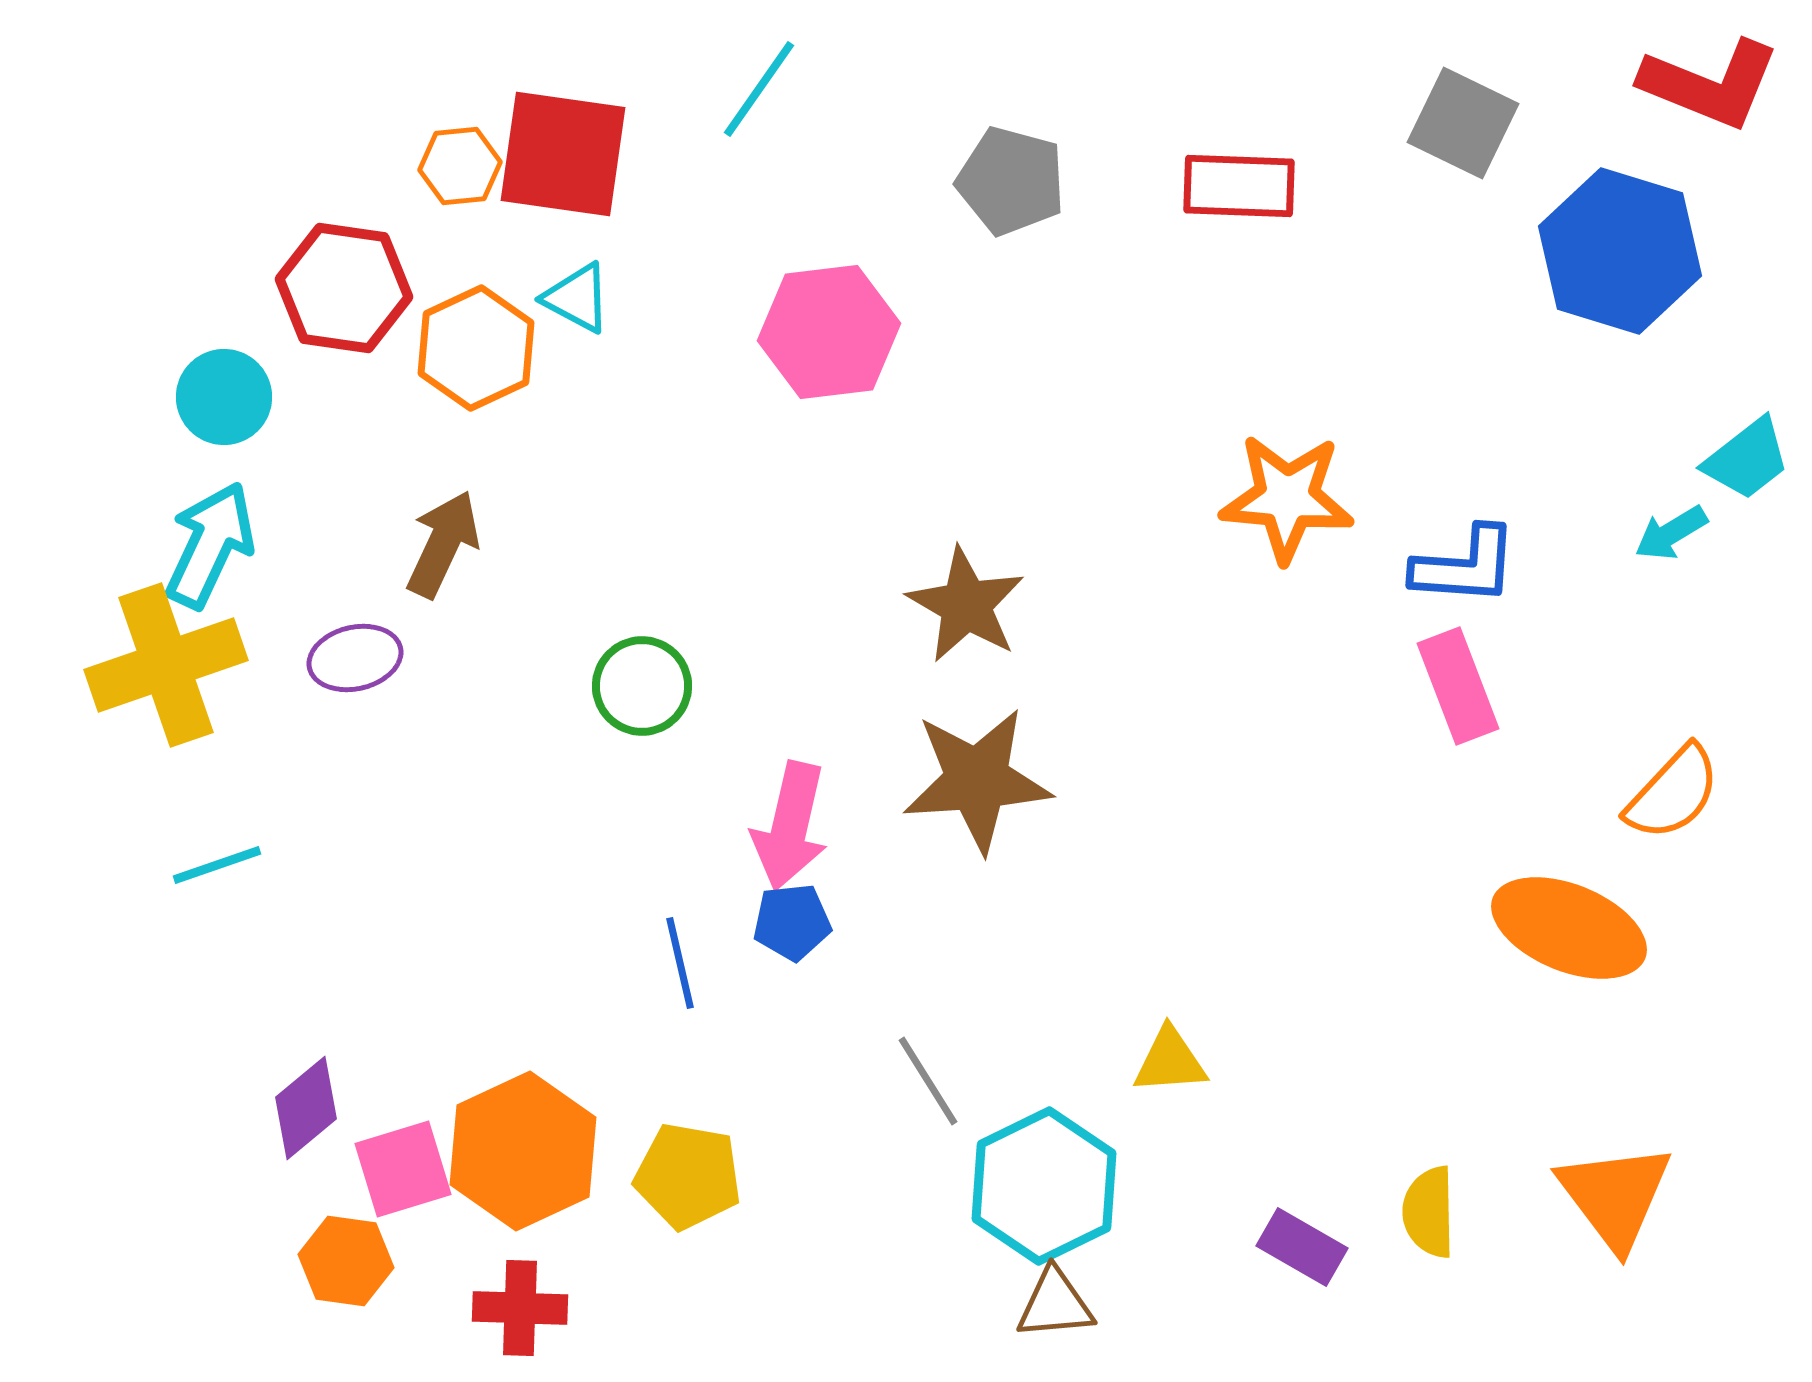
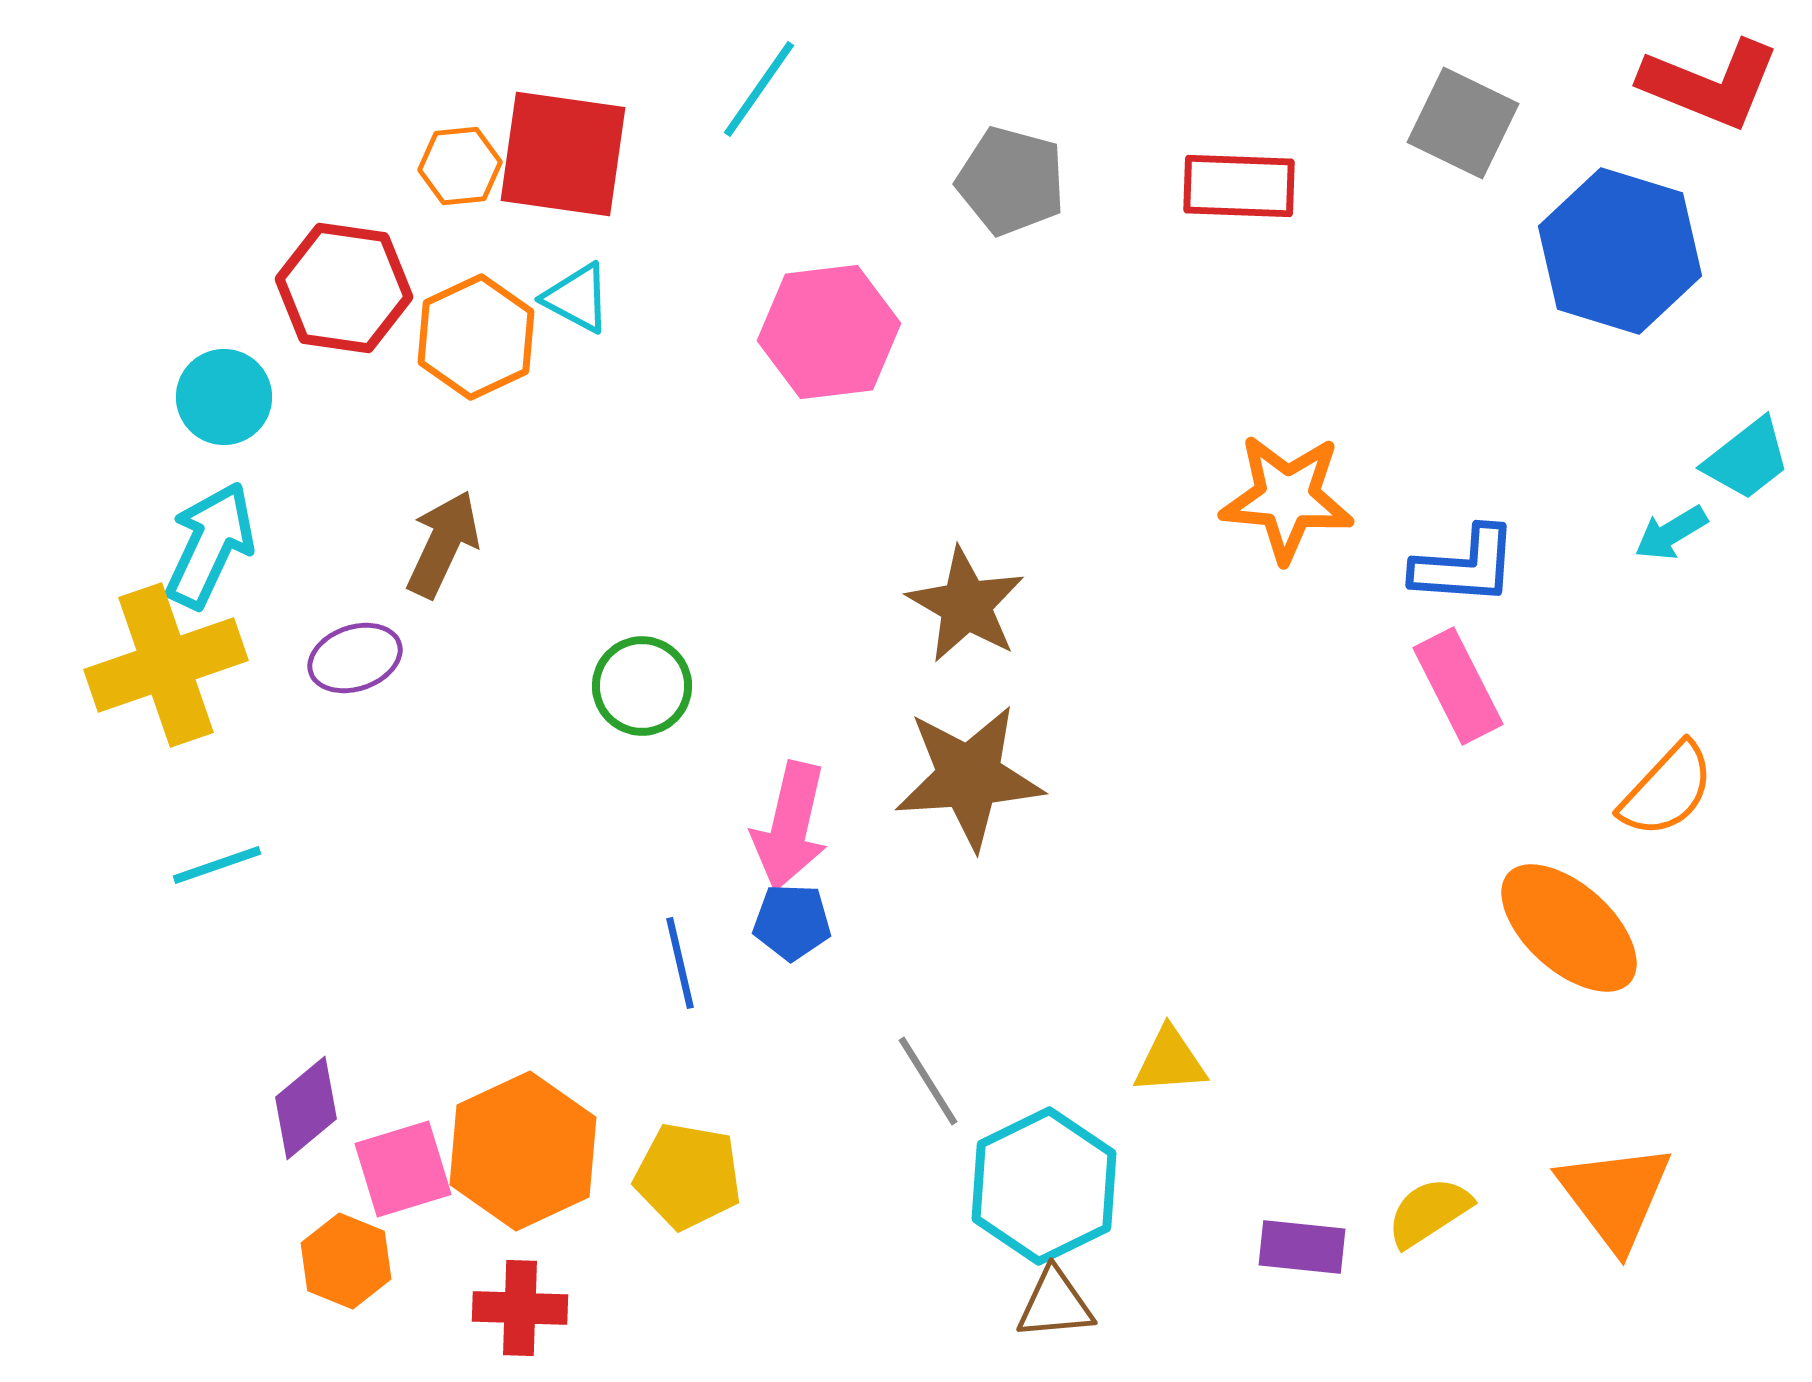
orange hexagon at (476, 348): moved 11 px up
purple ellipse at (355, 658): rotated 6 degrees counterclockwise
pink rectangle at (1458, 686): rotated 6 degrees counterclockwise
brown star at (977, 780): moved 8 px left, 3 px up
orange semicircle at (1673, 793): moved 6 px left, 3 px up
blue pentagon at (792, 922): rotated 8 degrees clockwise
orange ellipse at (1569, 928): rotated 20 degrees clockwise
yellow semicircle at (1429, 1212): rotated 58 degrees clockwise
purple rectangle at (1302, 1247): rotated 24 degrees counterclockwise
orange hexagon at (346, 1261): rotated 14 degrees clockwise
